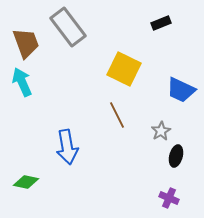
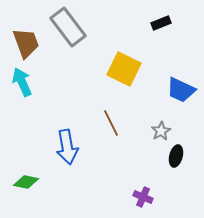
brown line: moved 6 px left, 8 px down
purple cross: moved 26 px left, 1 px up
